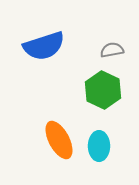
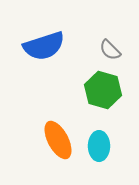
gray semicircle: moved 2 px left; rotated 125 degrees counterclockwise
green hexagon: rotated 9 degrees counterclockwise
orange ellipse: moved 1 px left
